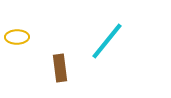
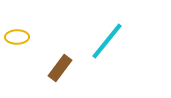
brown rectangle: rotated 44 degrees clockwise
